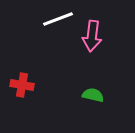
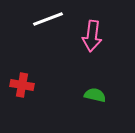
white line: moved 10 px left
green semicircle: moved 2 px right
